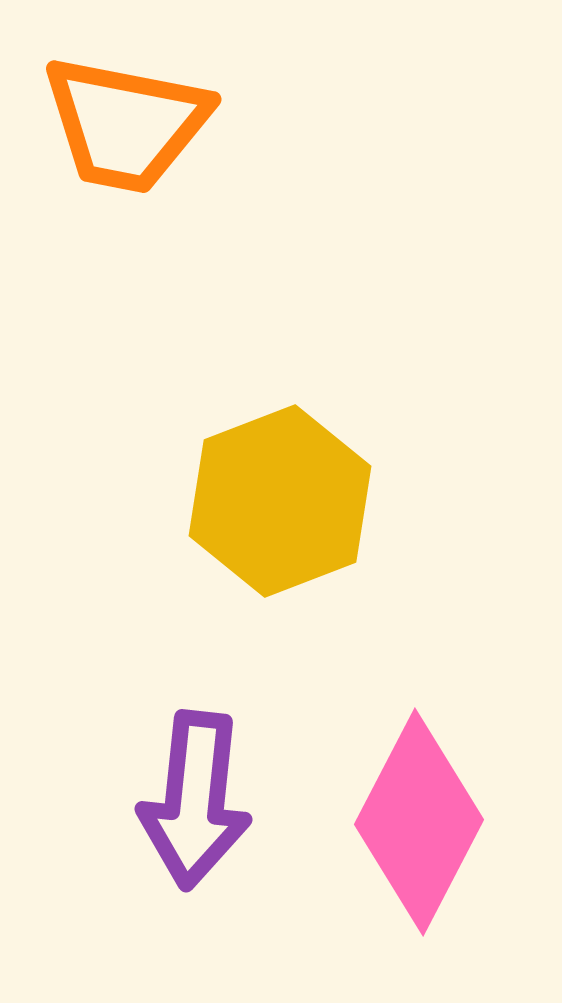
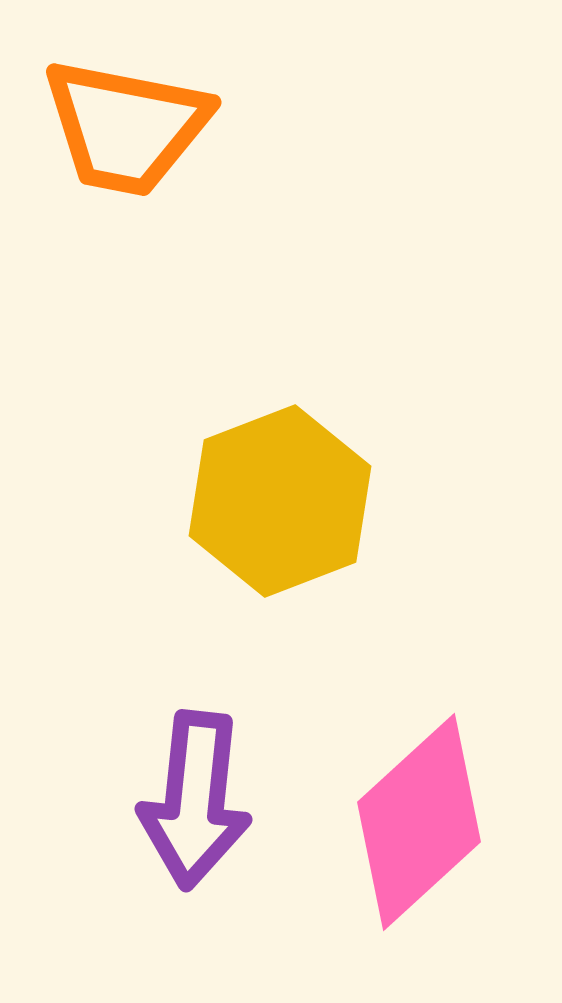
orange trapezoid: moved 3 px down
pink diamond: rotated 20 degrees clockwise
